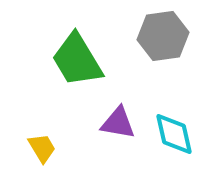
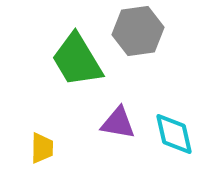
gray hexagon: moved 25 px left, 5 px up
yellow trapezoid: rotated 32 degrees clockwise
